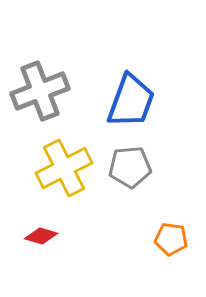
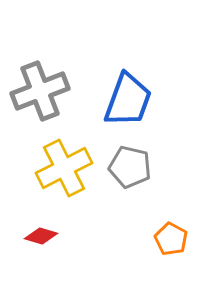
blue trapezoid: moved 3 px left, 1 px up
gray pentagon: rotated 18 degrees clockwise
orange pentagon: rotated 20 degrees clockwise
